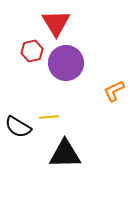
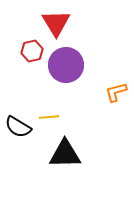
purple circle: moved 2 px down
orange L-shape: moved 2 px right, 1 px down; rotated 10 degrees clockwise
